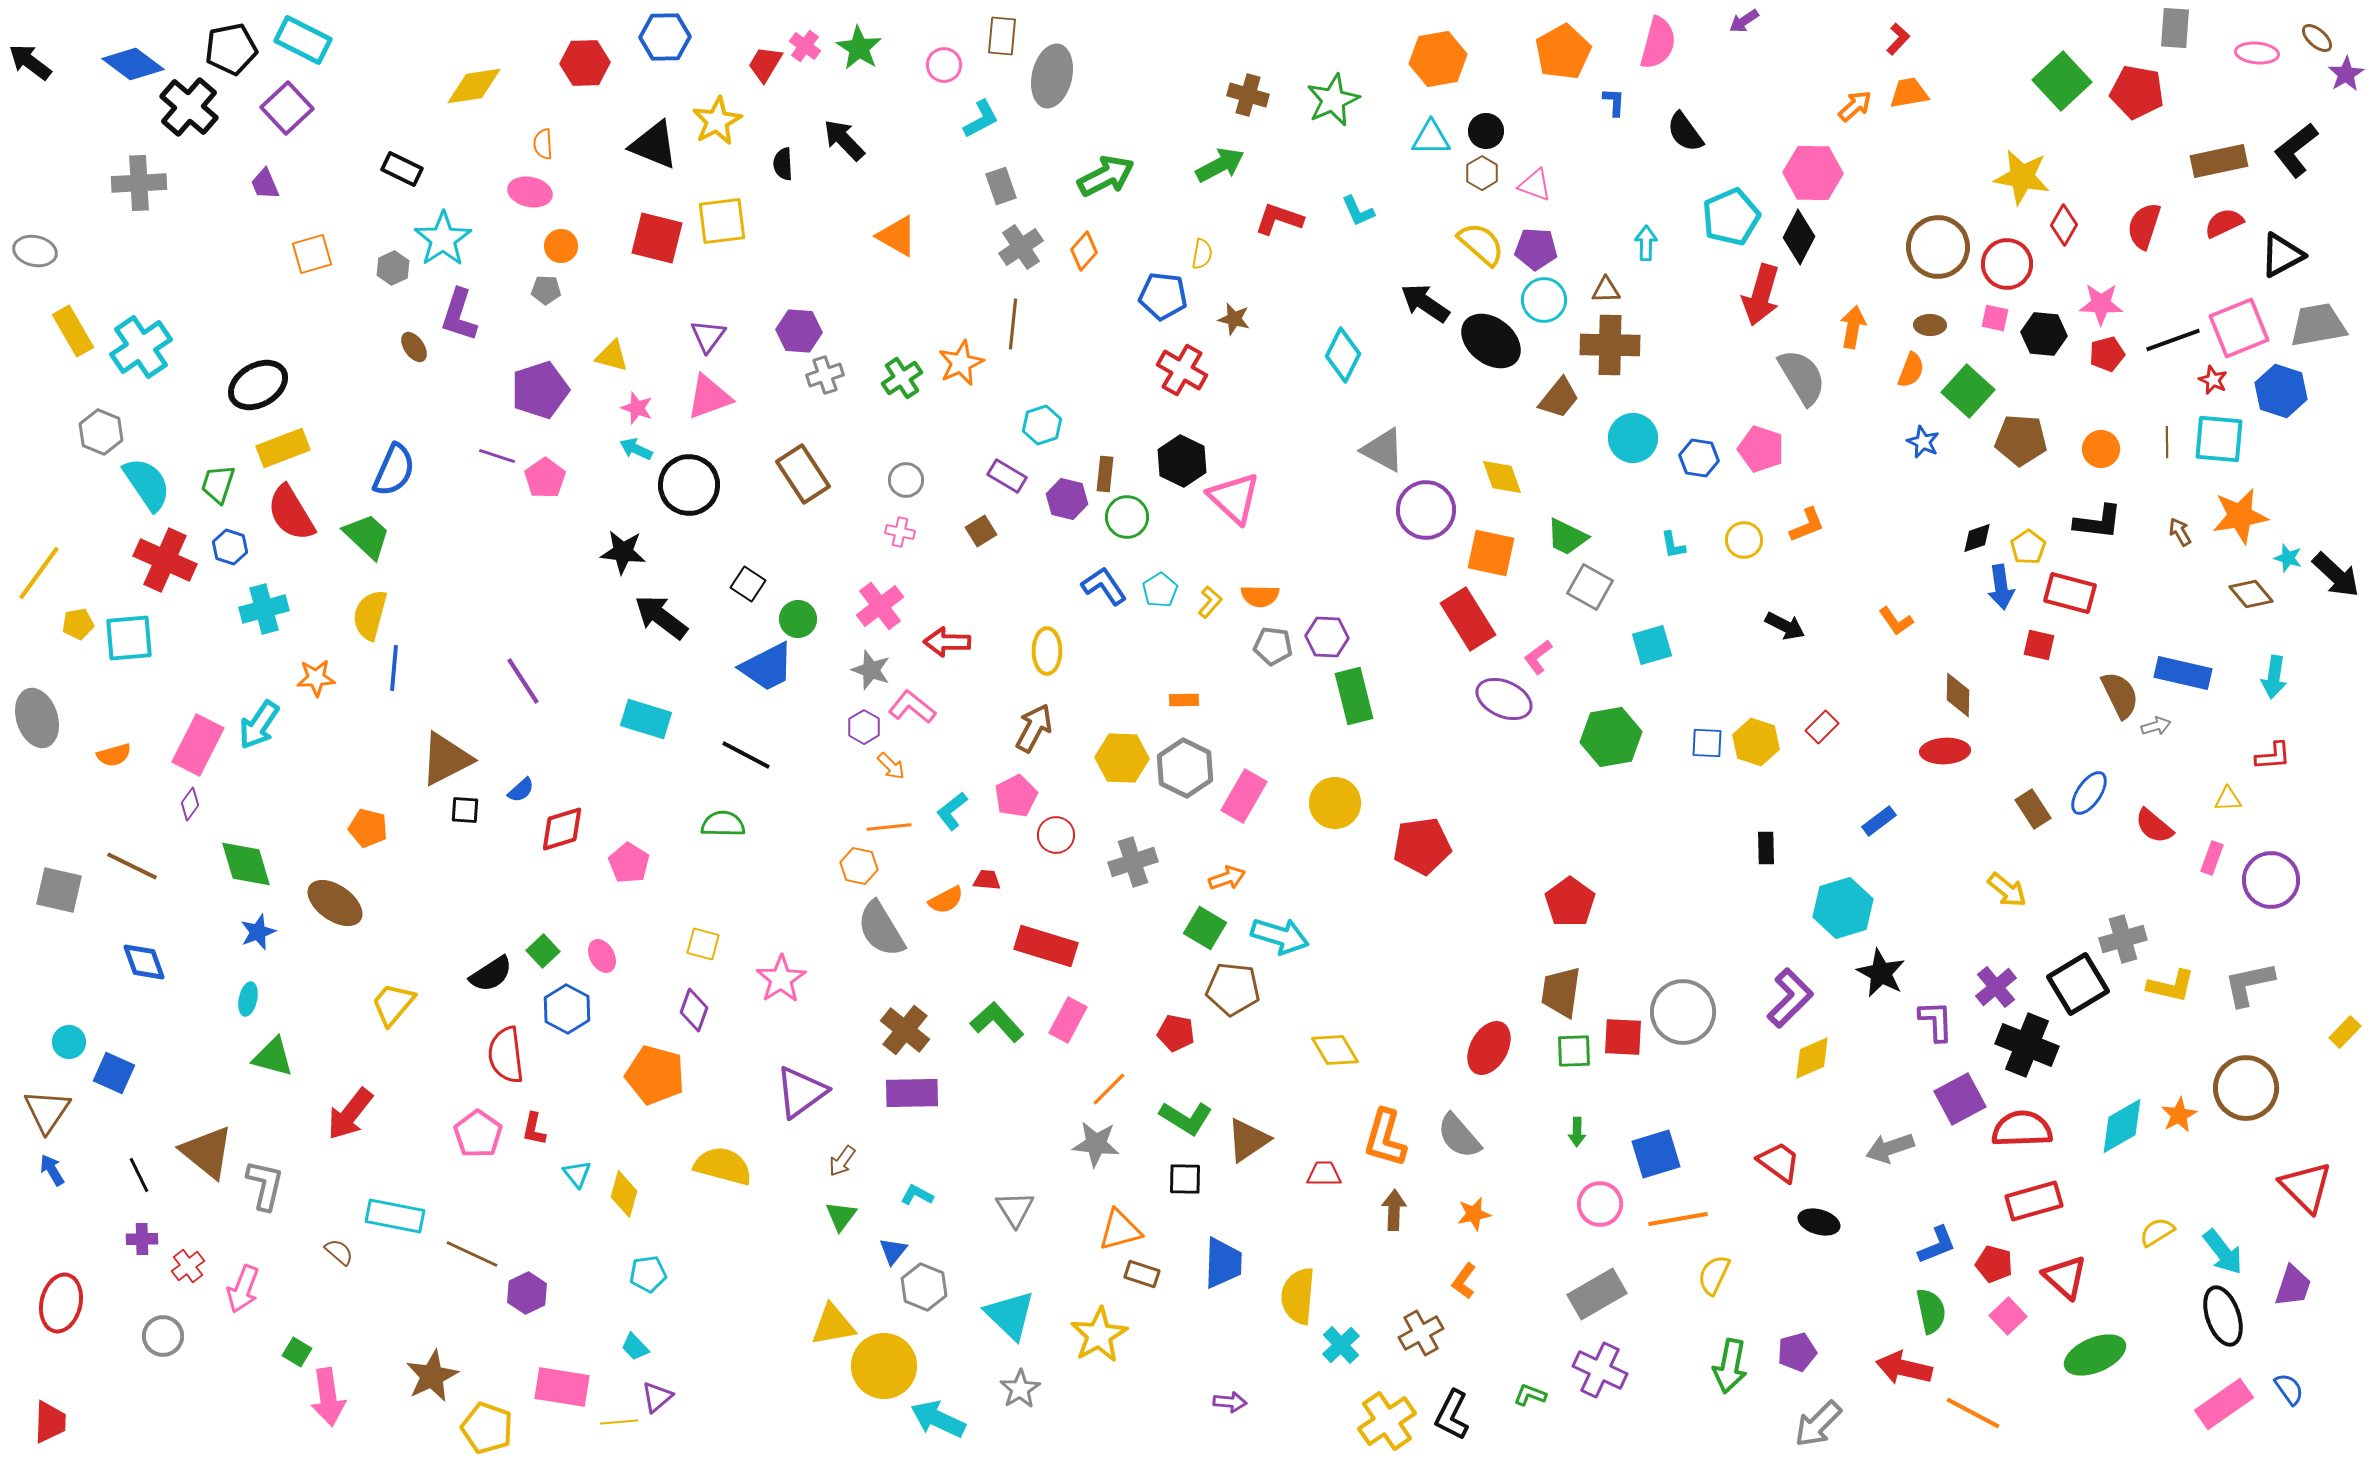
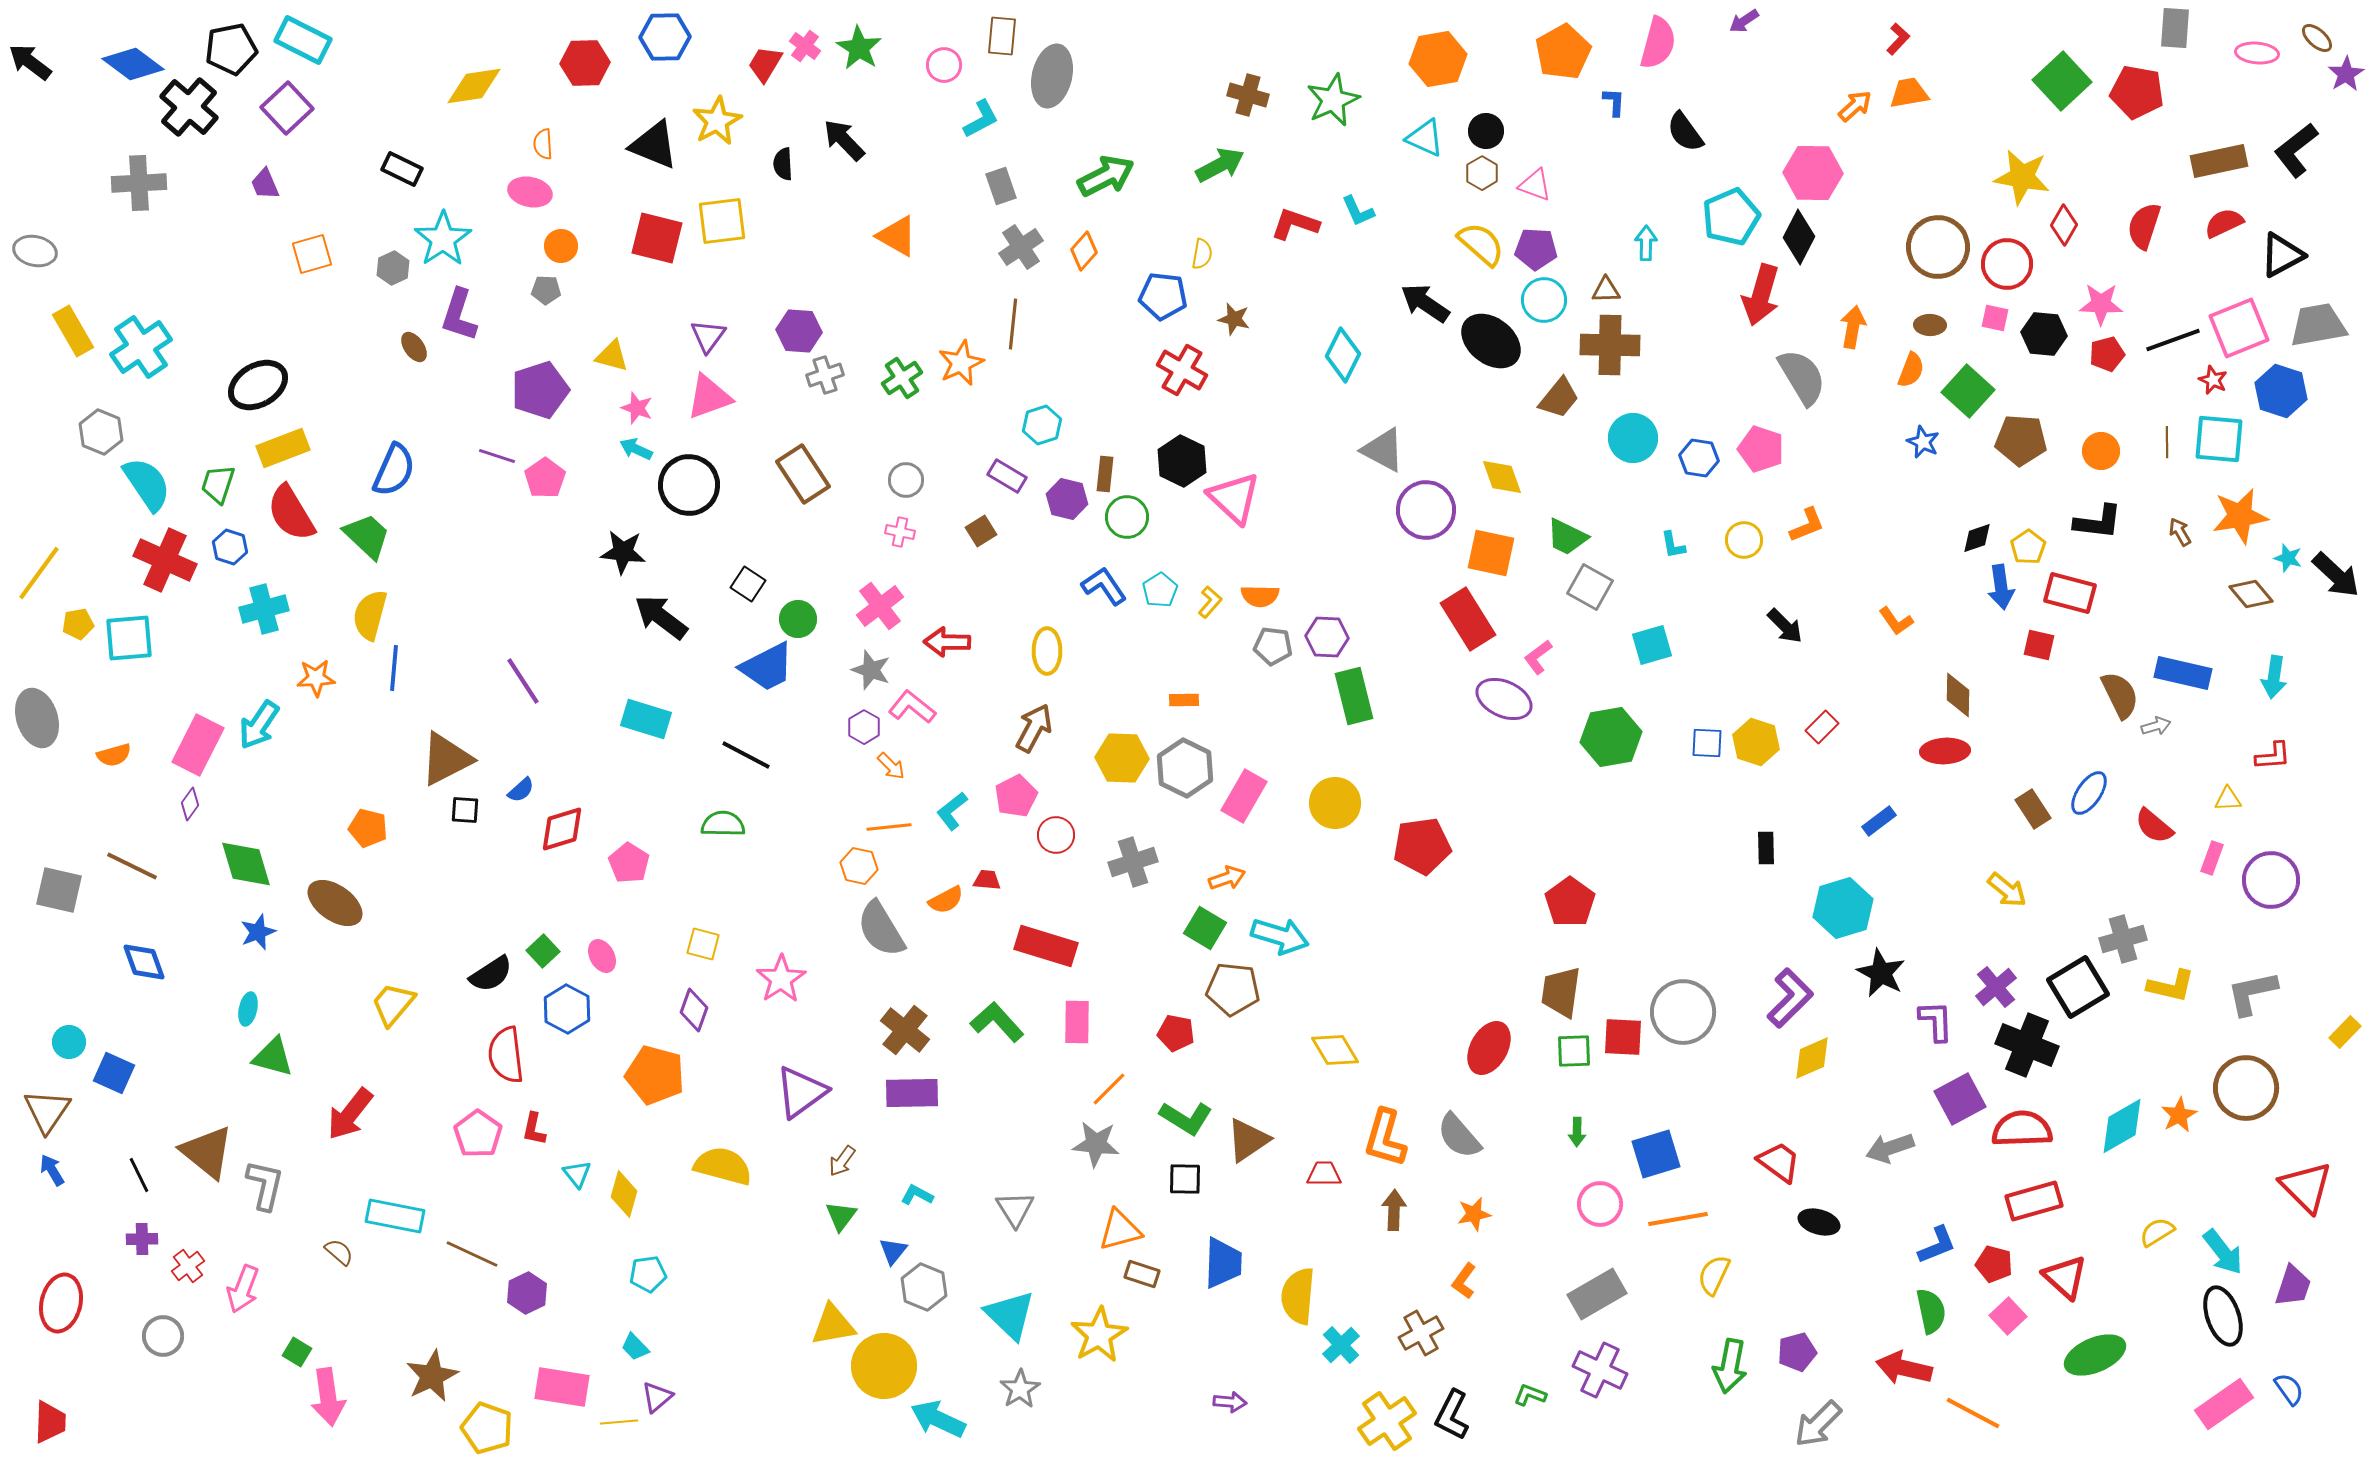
cyan triangle at (1431, 138): moved 6 px left; rotated 24 degrees clockwise
red L-shape at (1279, 219): moved 16 px right, 5 px down
orange circle at (2101, 449): moved 2 px down
black arrow at (1785, 626): rotated 18 degrees clockwise
black square at (2078, 984): moved 3 px down
gray L-shape at (2249, 984): moved 3 px right, 9 px down
cyan ellipse at (248, 999): moved 10 px down
pink rectangle at (1068, 1020): moved 9 px right, 2 px down; rotated 27 degrees counterclockwise
